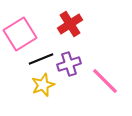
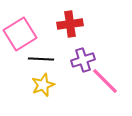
red cross: rotated 25 degrees clockwise
black line: rotated 25 degrees clockwise
purple cross: moved 14 px right, 4 px up
